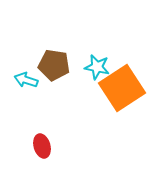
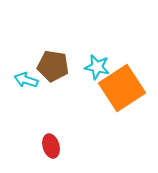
brown pentagon: moved 1 px left, 1 px down
red ellipse: moved 9 px right
